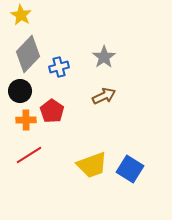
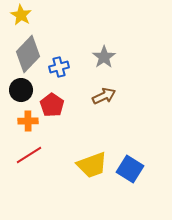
black circle: moved 1 px right, 1 px up
red pentagon: moved 6 px up
orange cross: moved 2 px right, 1 px down
